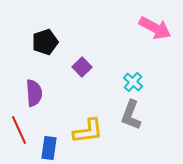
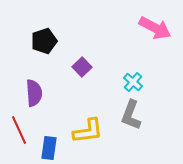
black pentagon: moved 1 px left, 1 px up
